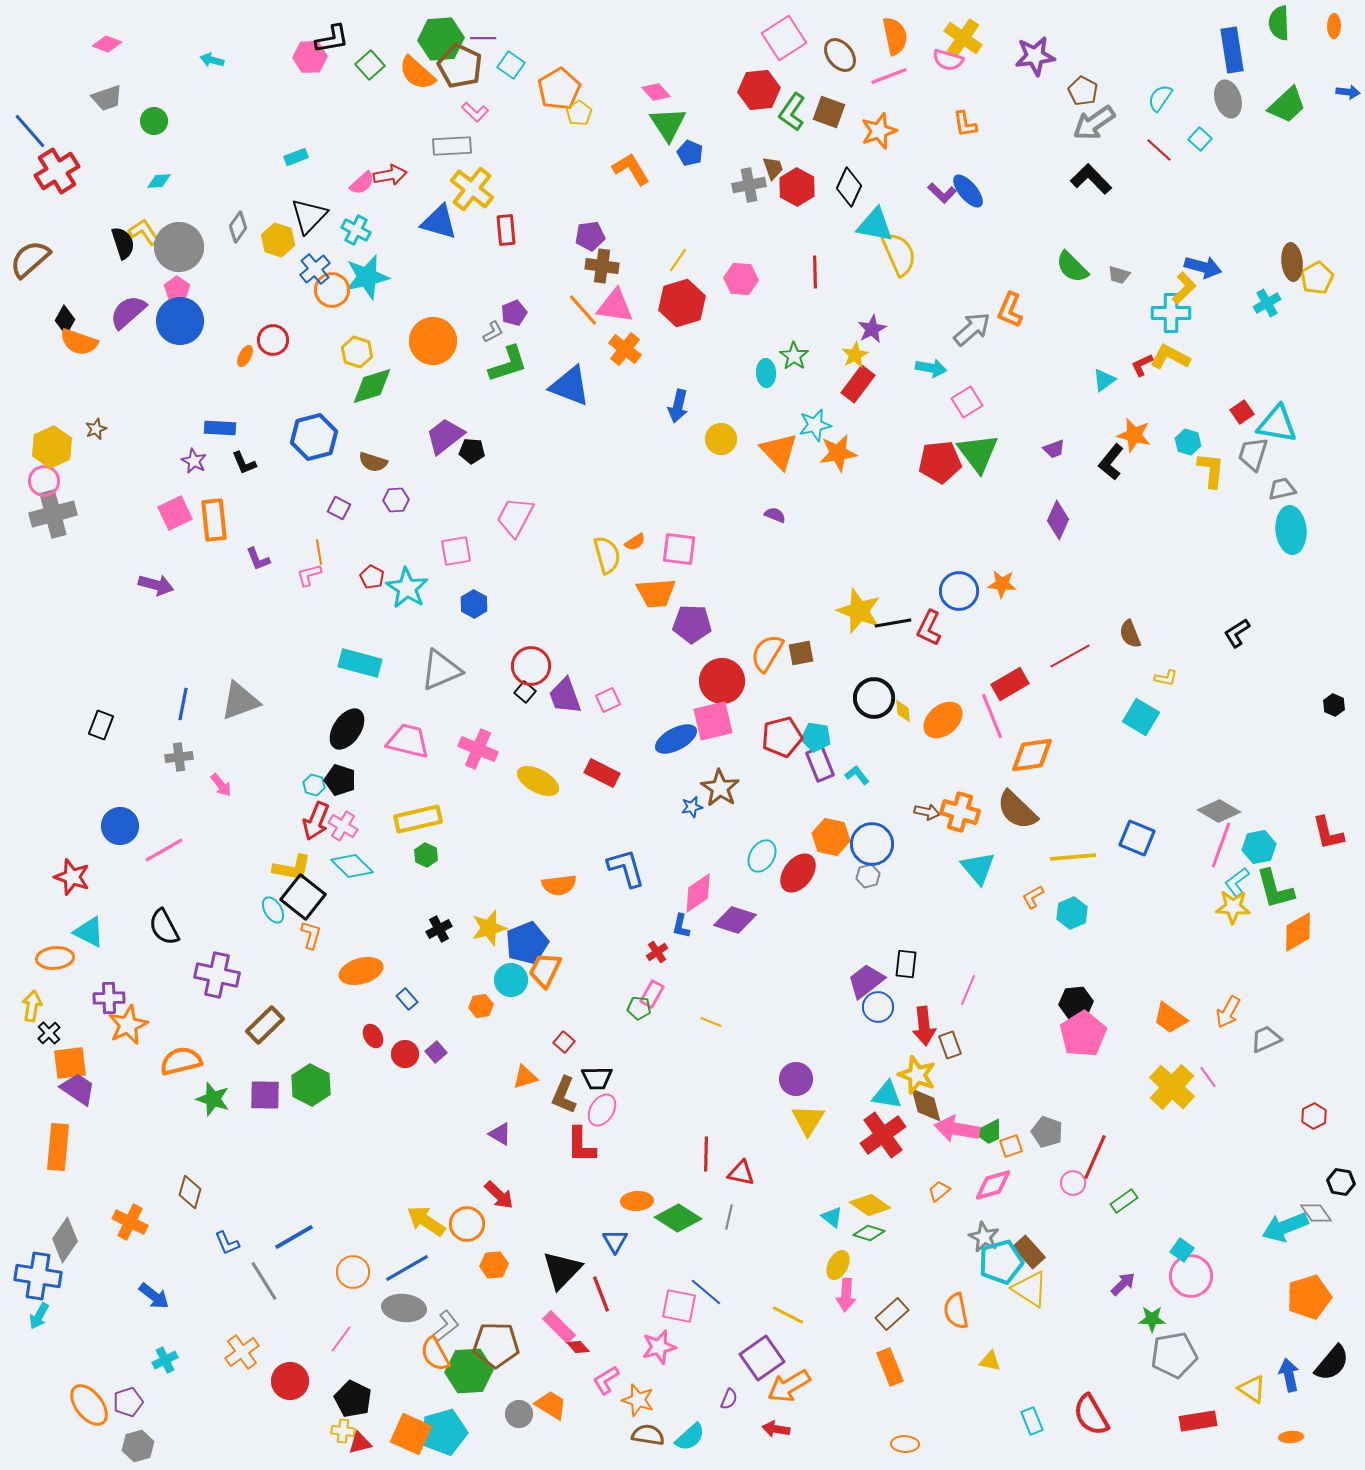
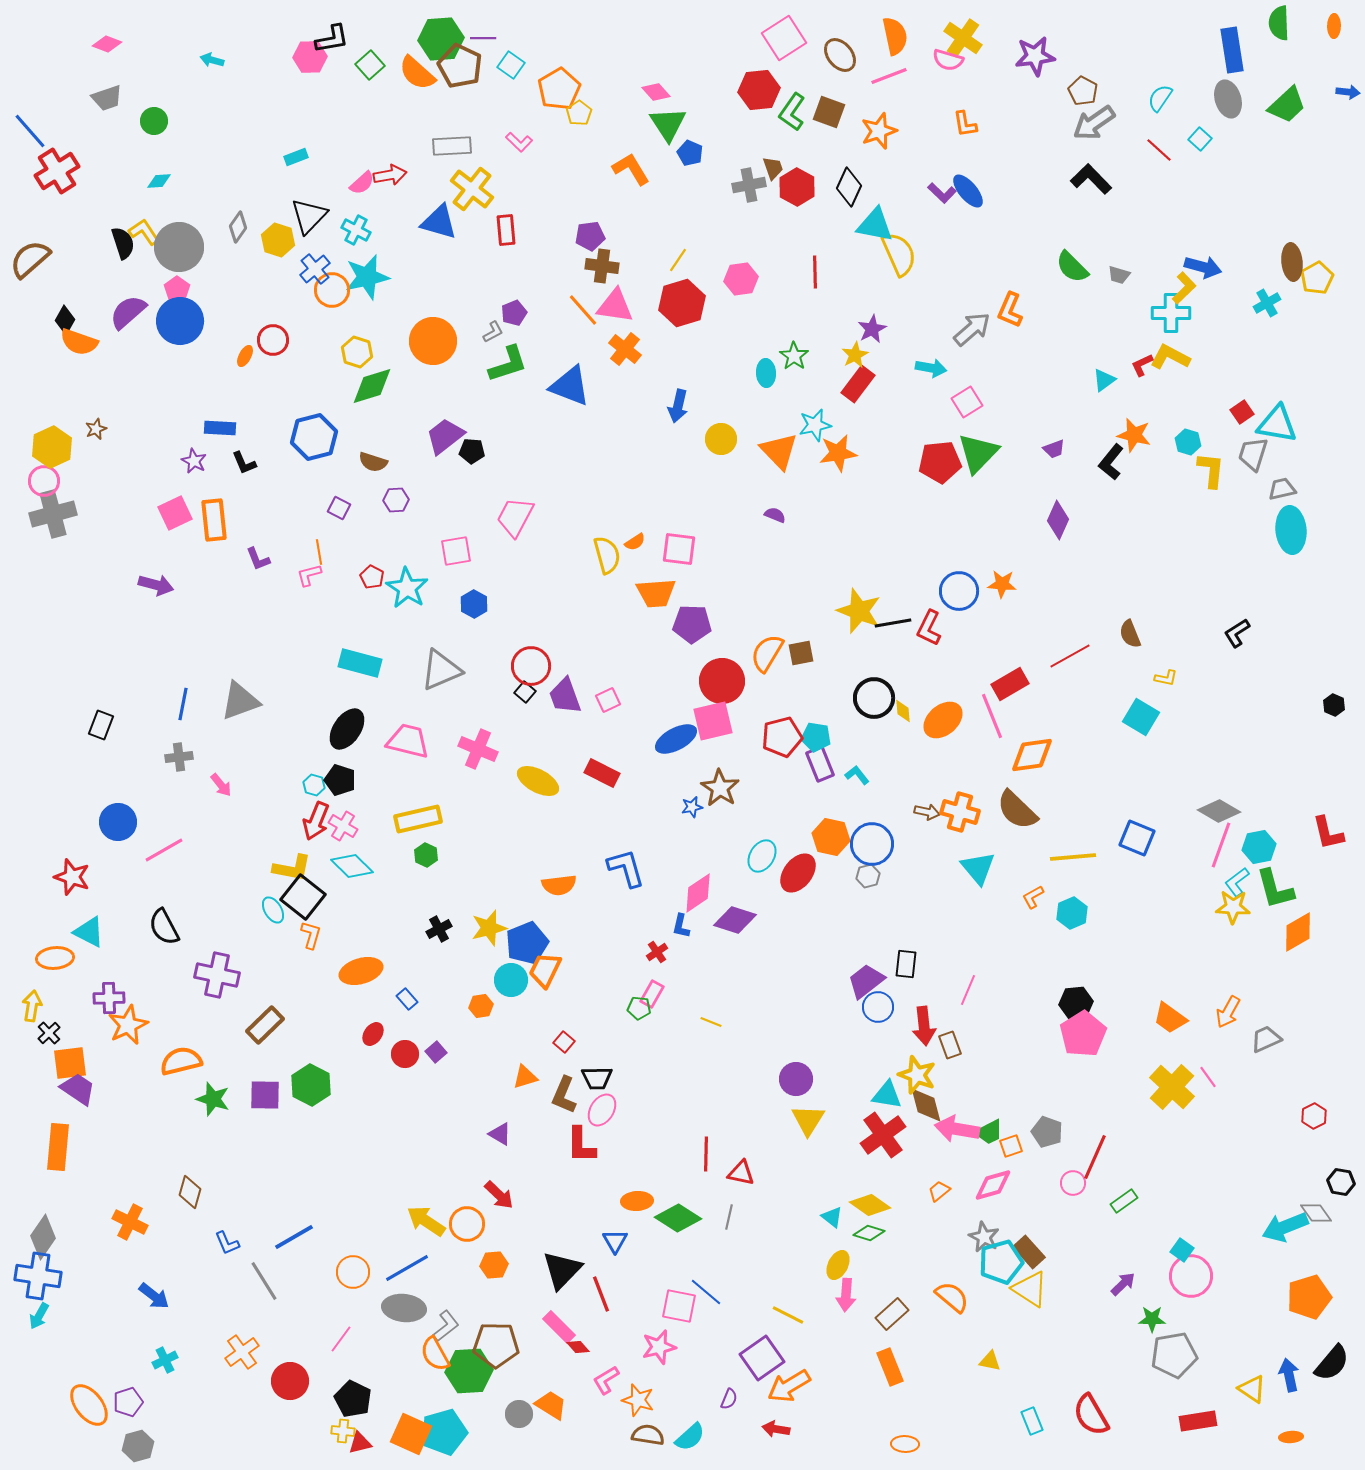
pink L-shape at (475, 112): moved 44 px right, 30 px down
pink hexagon at (741, 279): rotated 12 degrees counterclockwise
green triangle at (978, 453): rotated 21 degrees clockwise
blue circle at (120, 826): moved 2 px left, 4 px up
red ellipse at (373, 1036): moved 2 px up; rotated 65 degrees clockwise
gray diamond at (65, 1240): moved 22 px left, 3 px up
orange semicircle at (956, 1311): moved 4 px left, 14 px up; rotated 141 degrees clockwise
